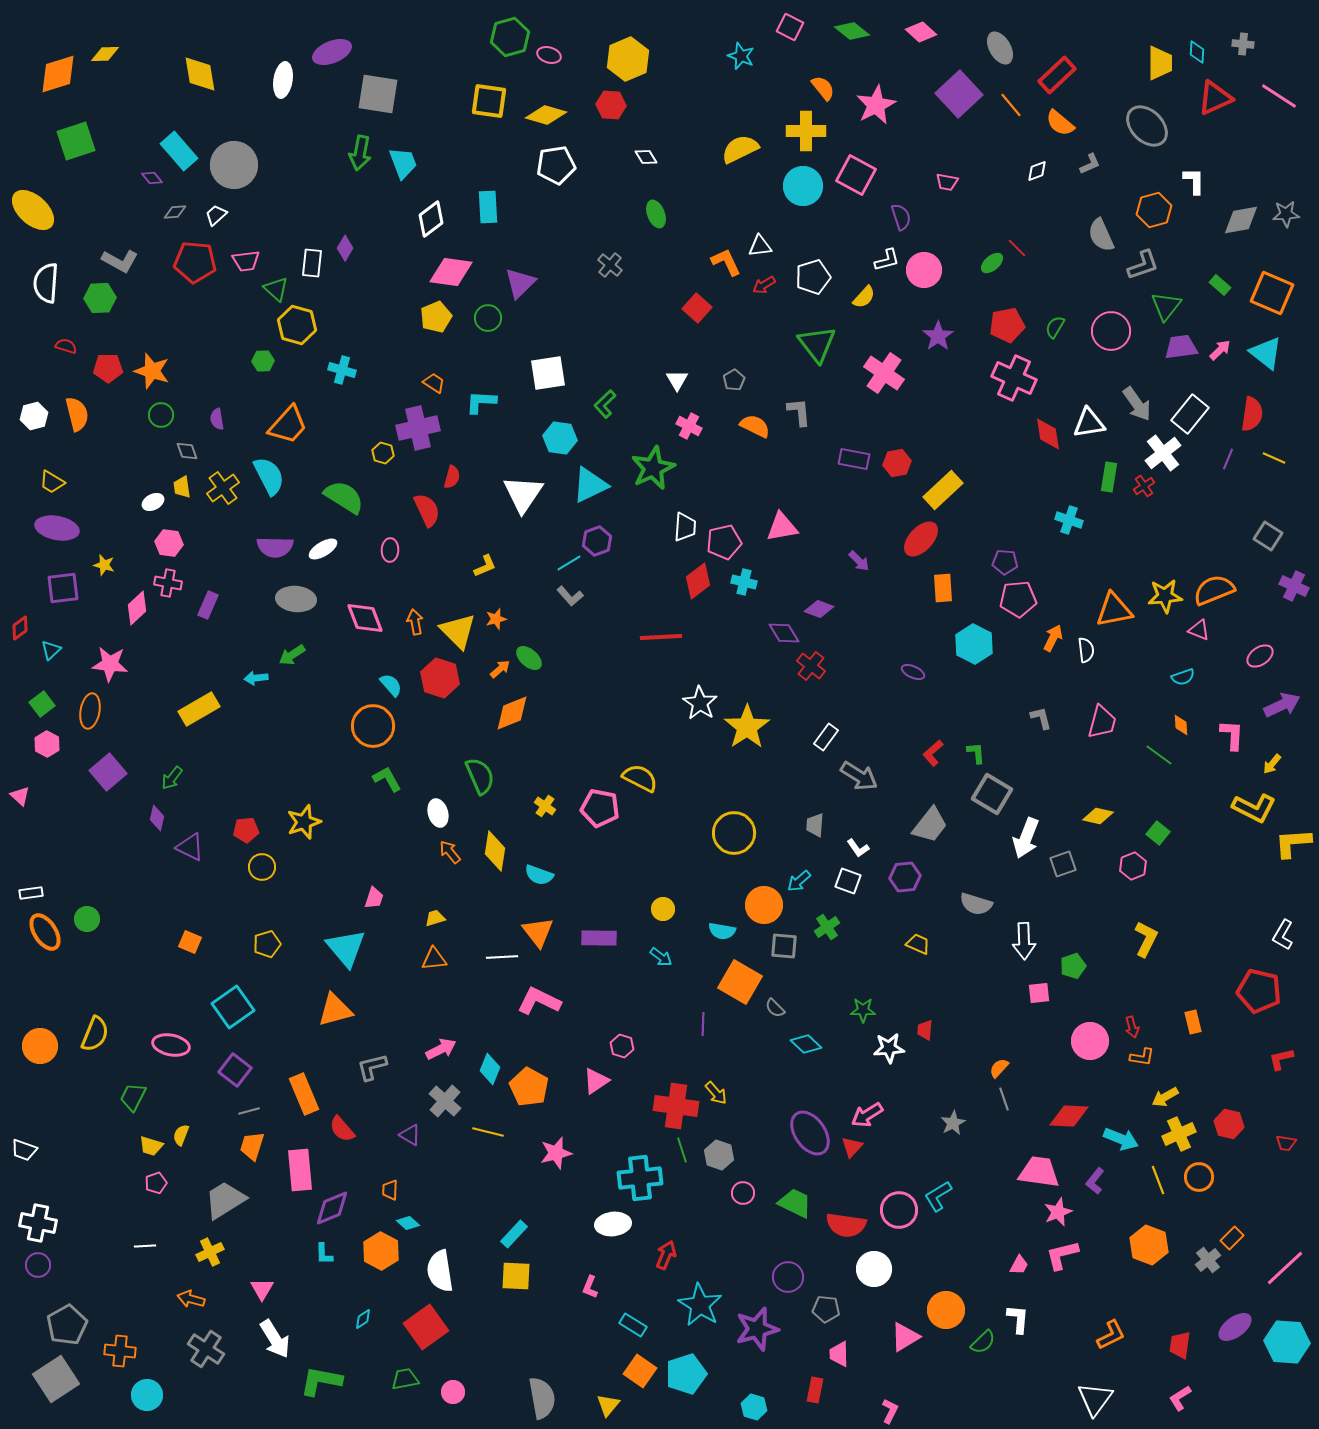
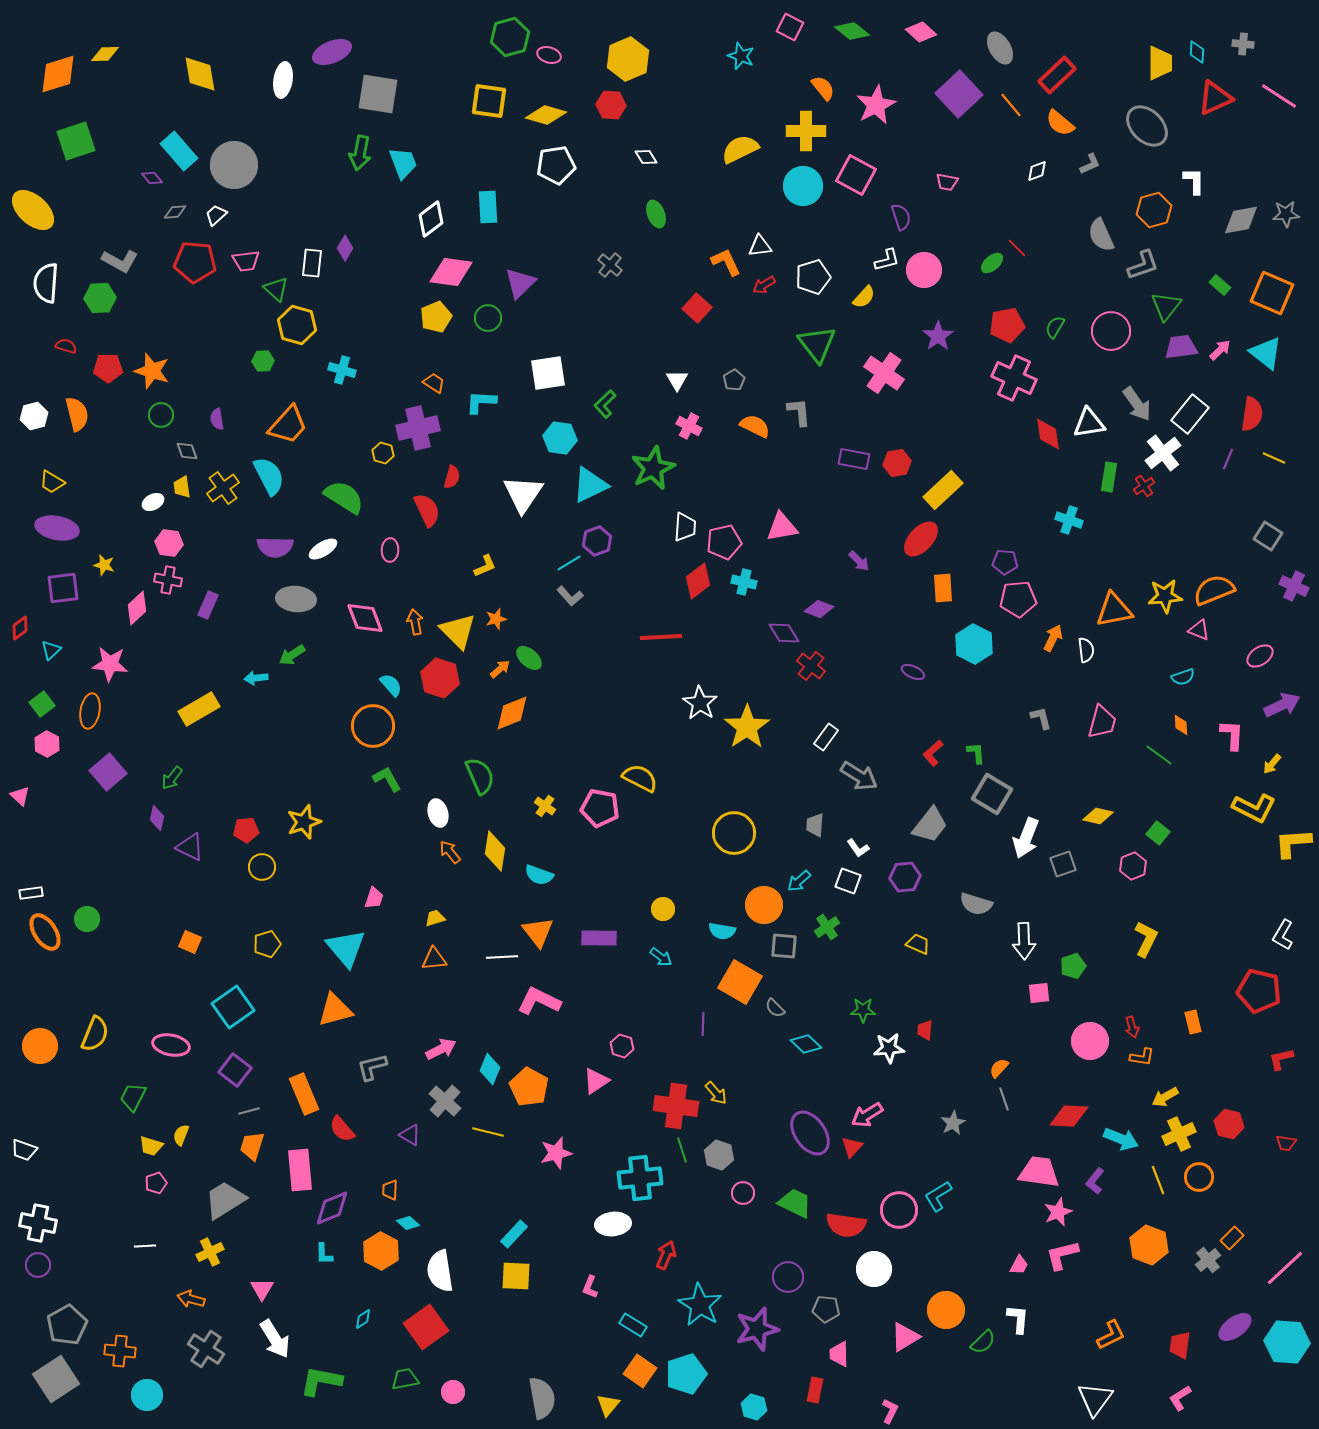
pink cross at (168, 583): moved 3 px up
